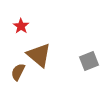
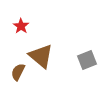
brown triangle: moved 2 px right, 1 px down
gray square: moved 2 px left, 1 px up
